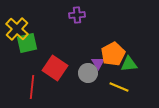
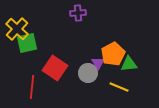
purple cross: moved 1 px right, 2 px up
